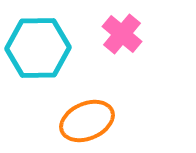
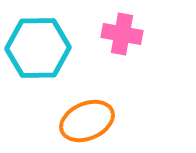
pink cross: rotated 30 degrees counterclockwise
